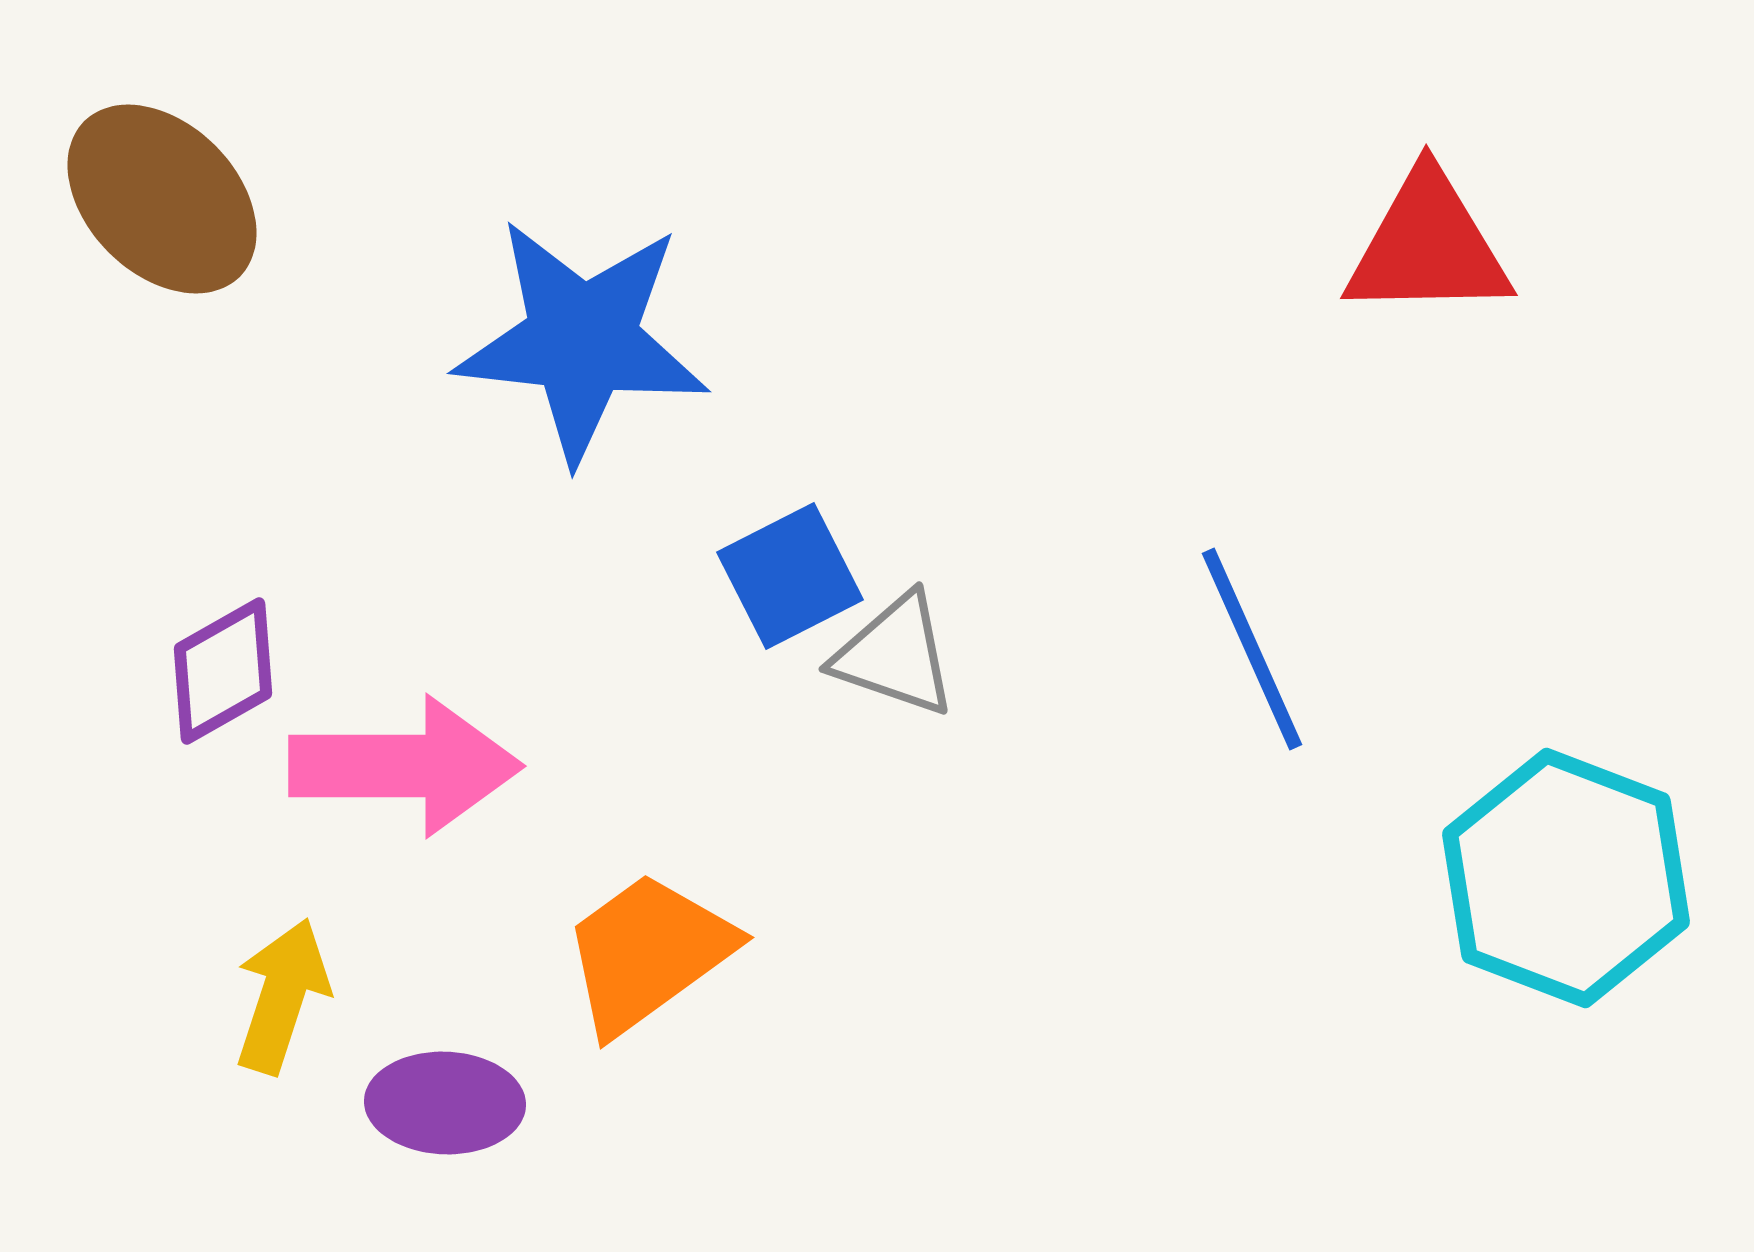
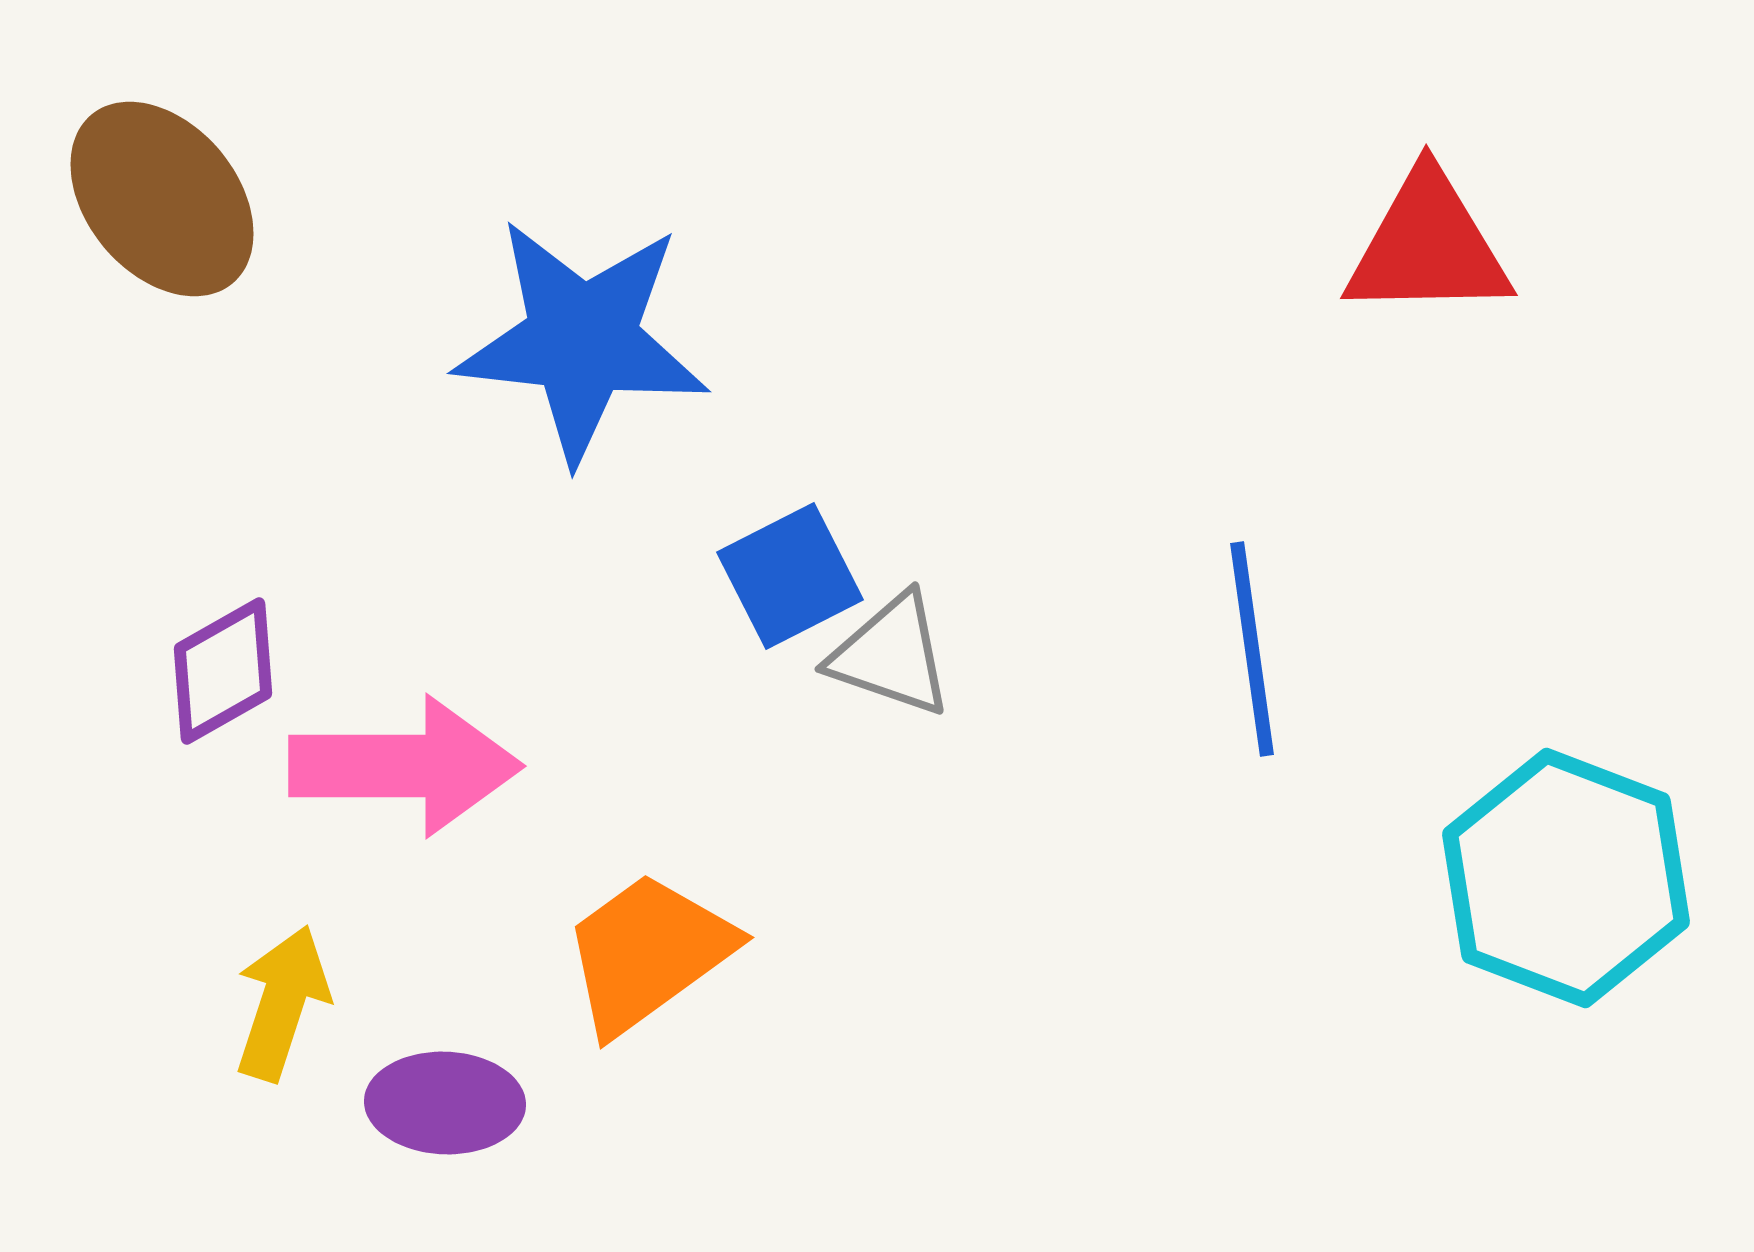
brown ellipse: rotated 5 degrees clockwise
blue line: rotated 16 degrees clockwise
gray triangle: moved 4 px left
yellow arrow: moved 7 px down
